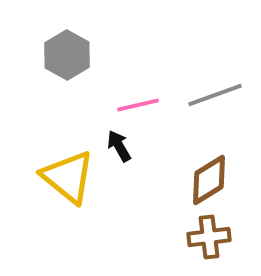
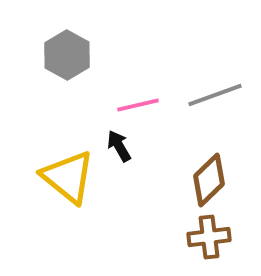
brown diamond: rotated 12 degrees counterclockwise
